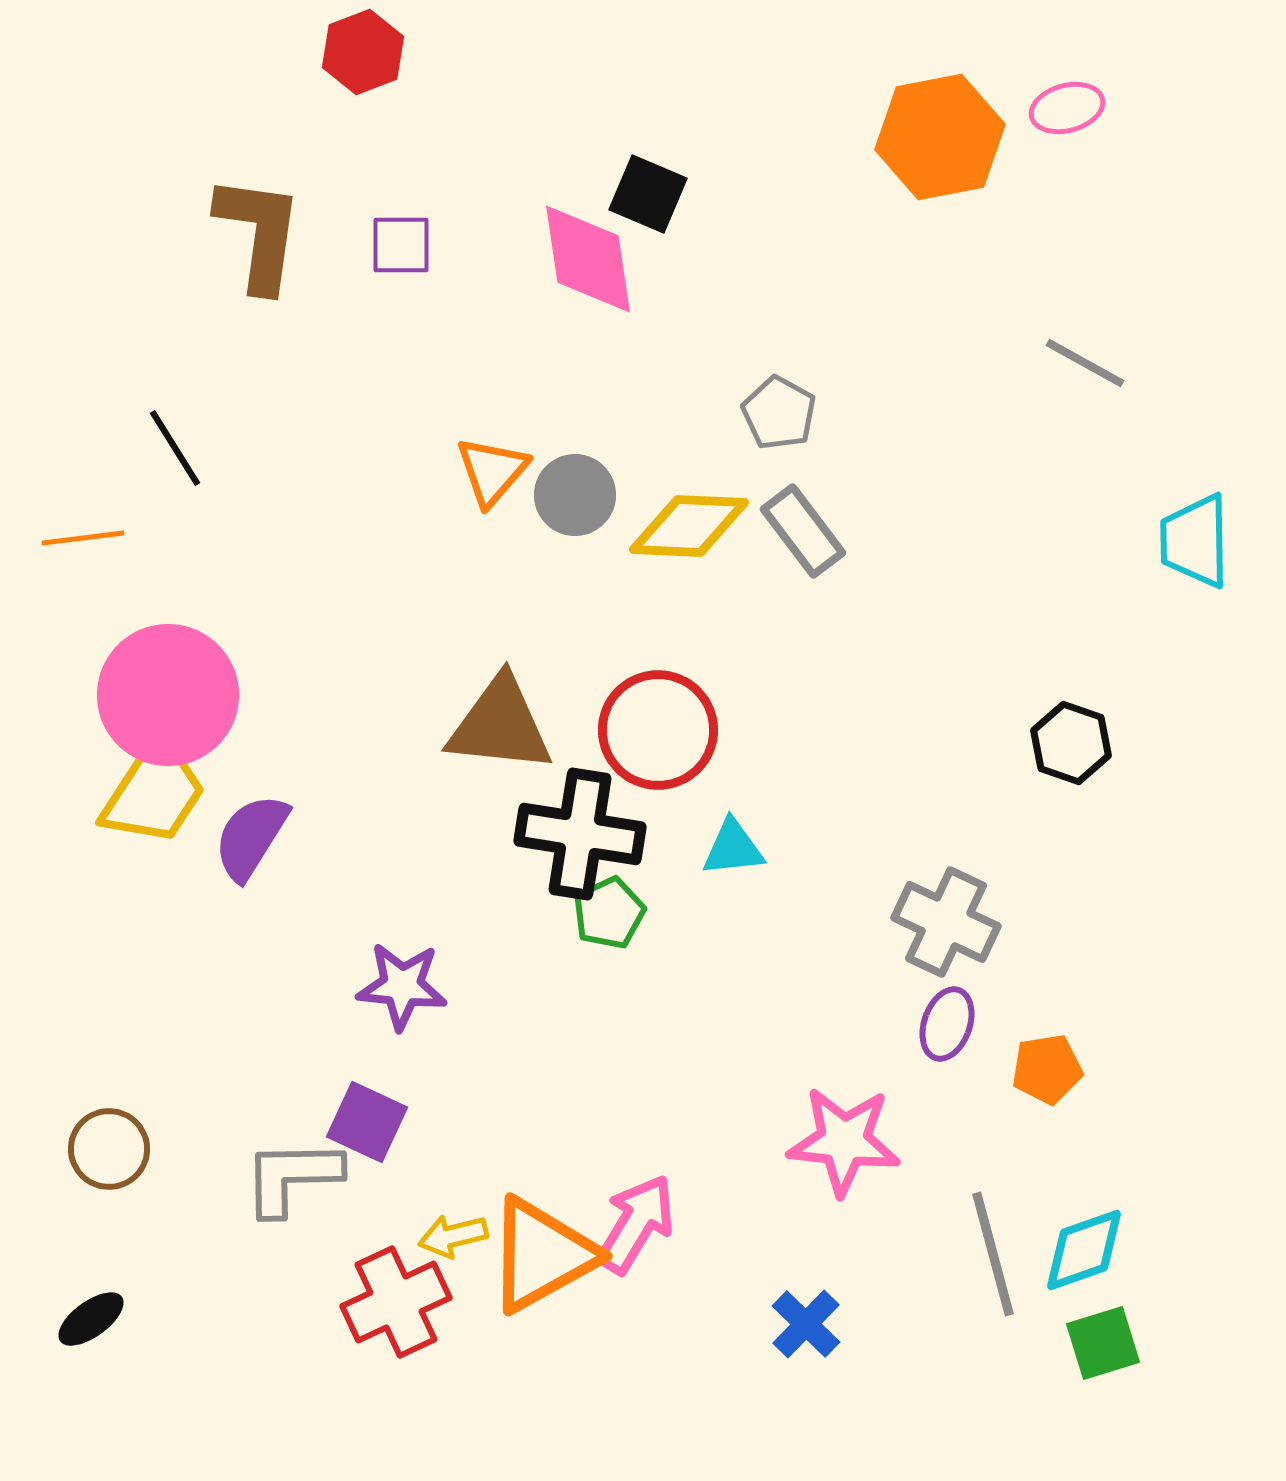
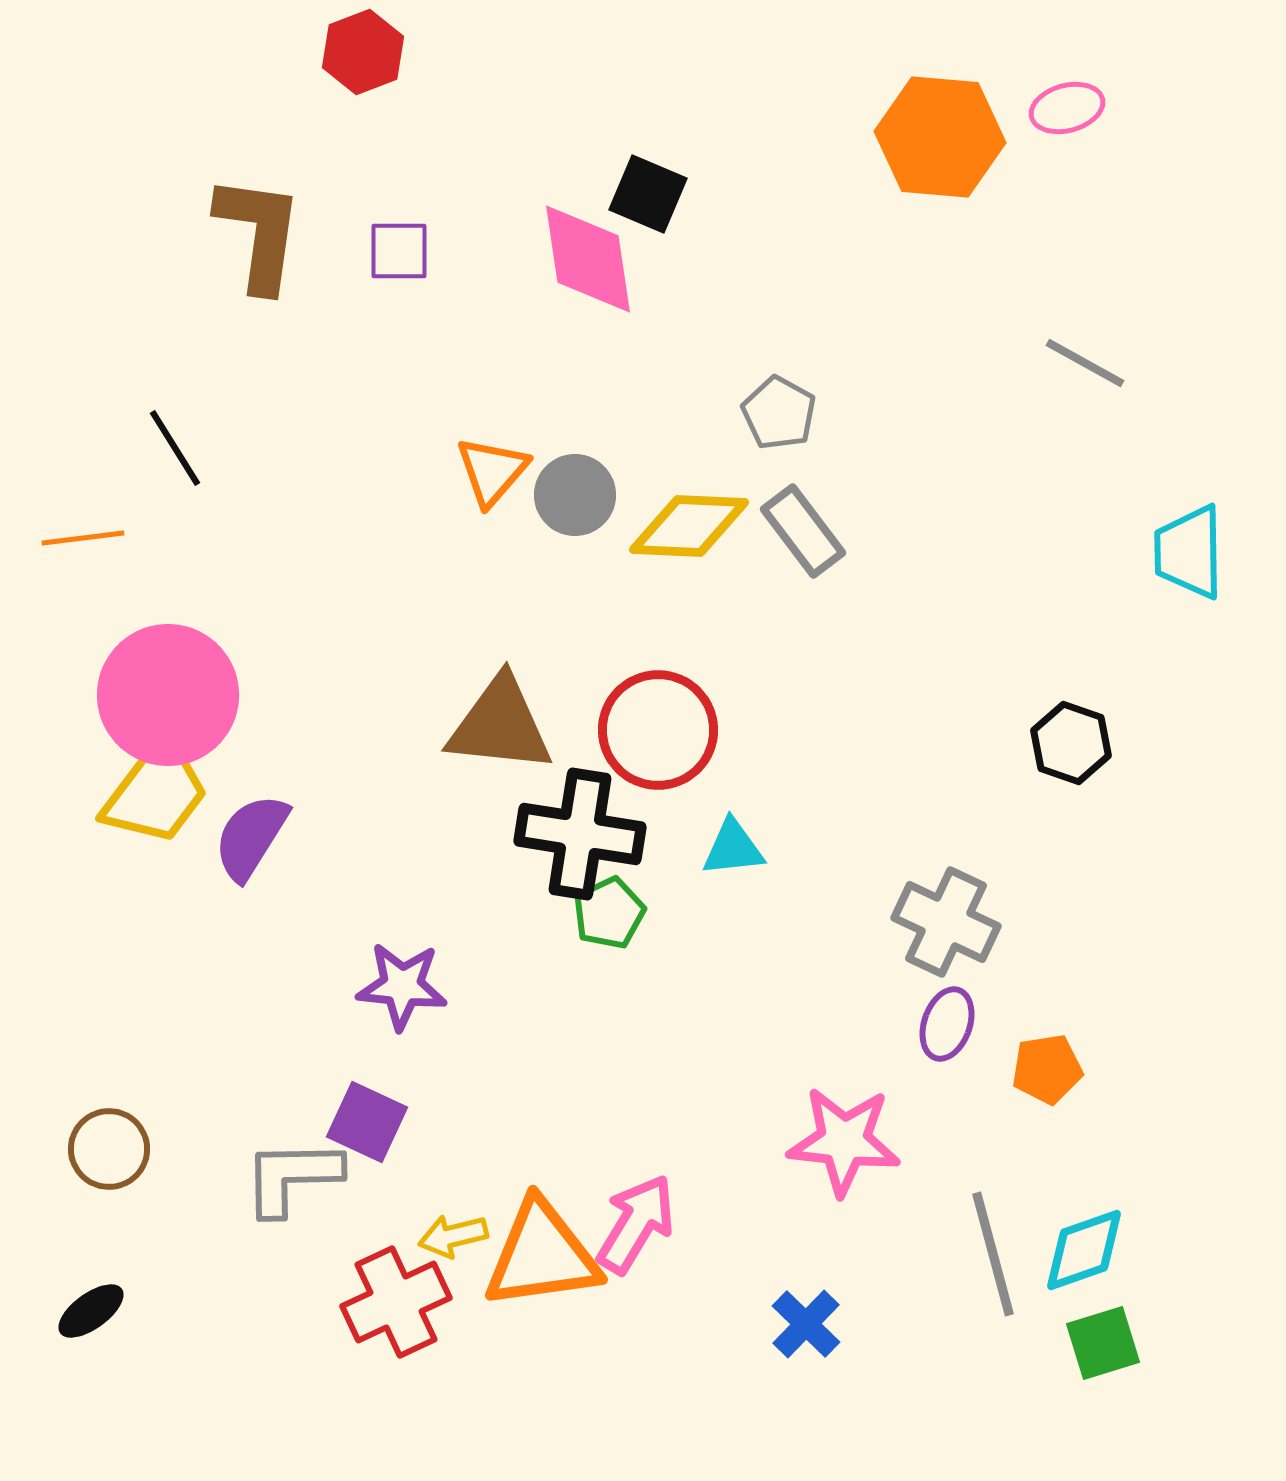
orange hexagon at (940, 137): rotated 16 degrees clockwise
purple square at (401, 245): moved 2 px left, 6 px down
cyan trapezoid at (1195, 541): moved 6 px left, 11 px down
yellow trapezoid at (154, 792): moved 2 px right; rotated 4 degrees clockwise
orange triangle at (542, 1255): rotated 21 degrees clockwise
black ellipse at (91, 1319): moved 8 px up
